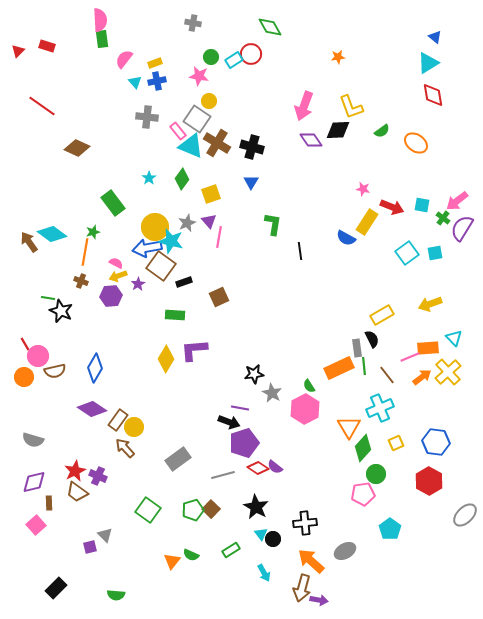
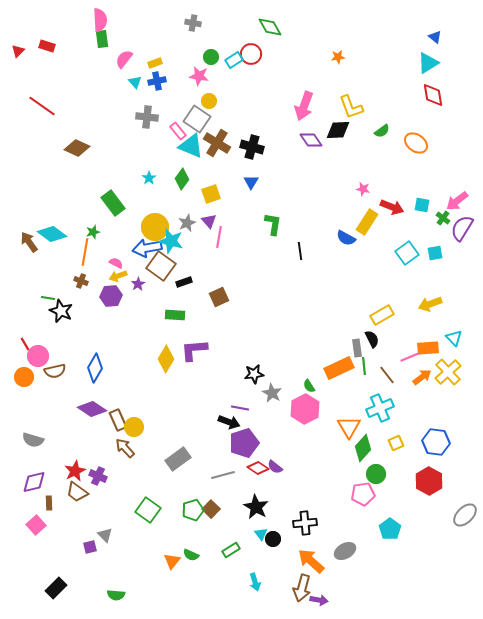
brown rectangle at (118, 420): rotated 60 degrees counterclockwise
cyan arrow at (264, 573): moved 9 px left, 9 px down; rotated 12 degrees clockwise
